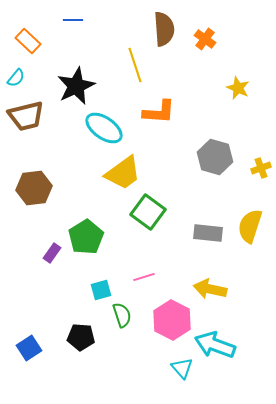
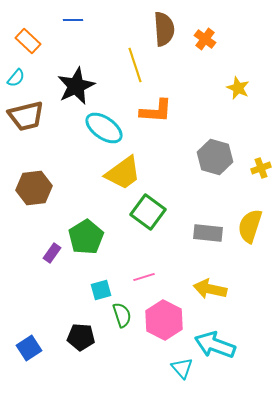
orange L-shape: moved 3 px left, 1 px up
pink hexagon: moved 8 px left
